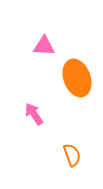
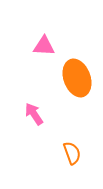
orange semicircle: moved 2 px up
